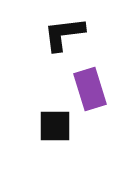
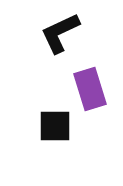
black L-shape: moved 4 px left, 1 px up; rotated 18 degrees counterclockwise
